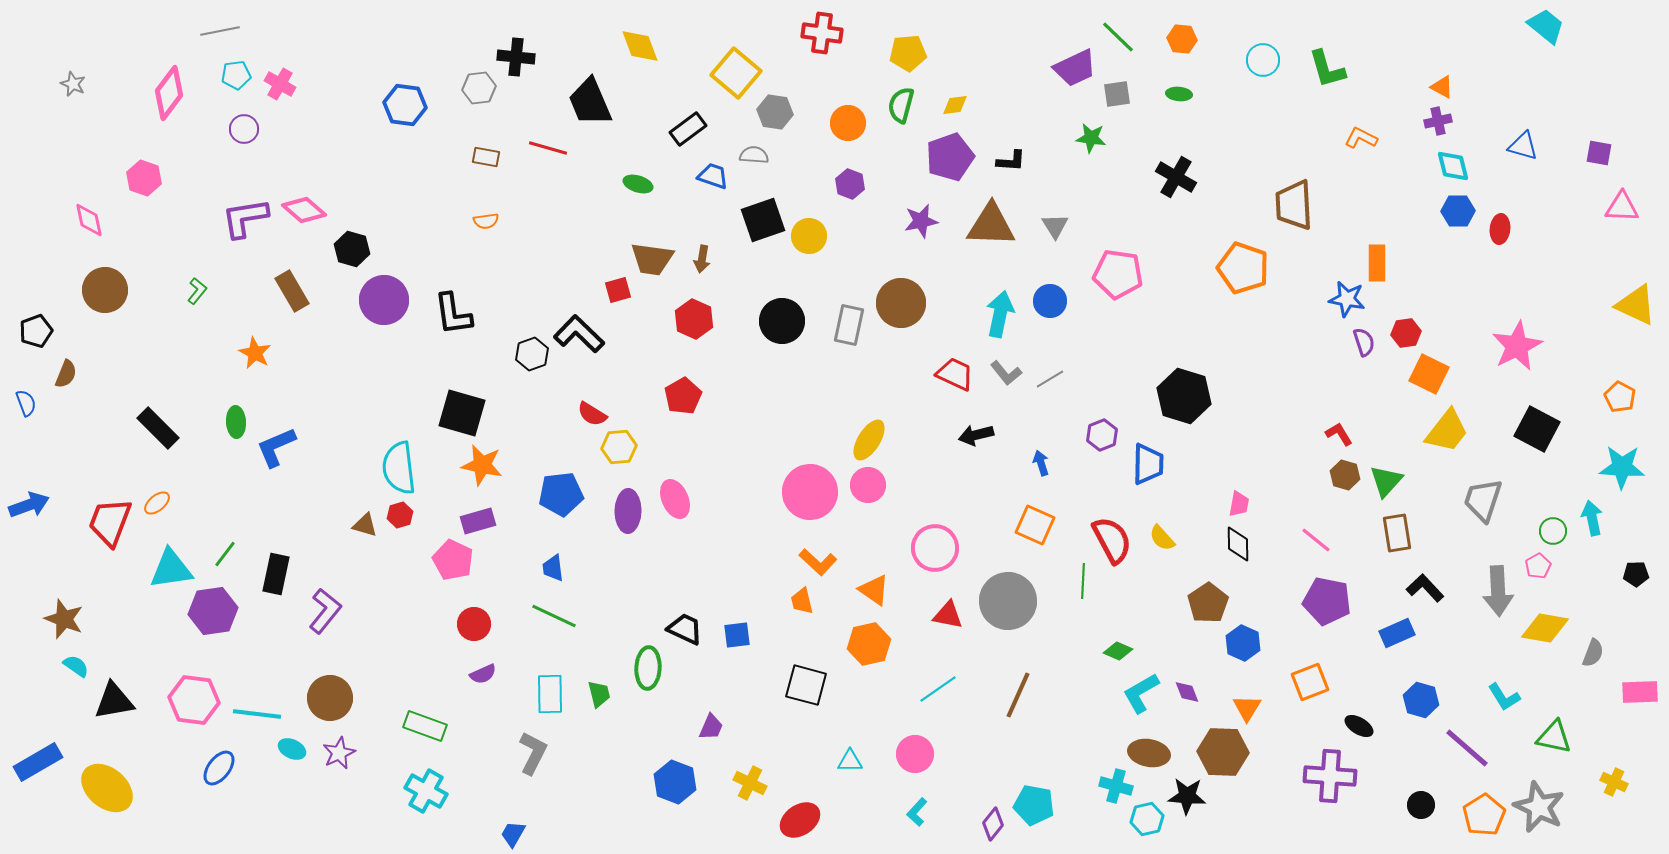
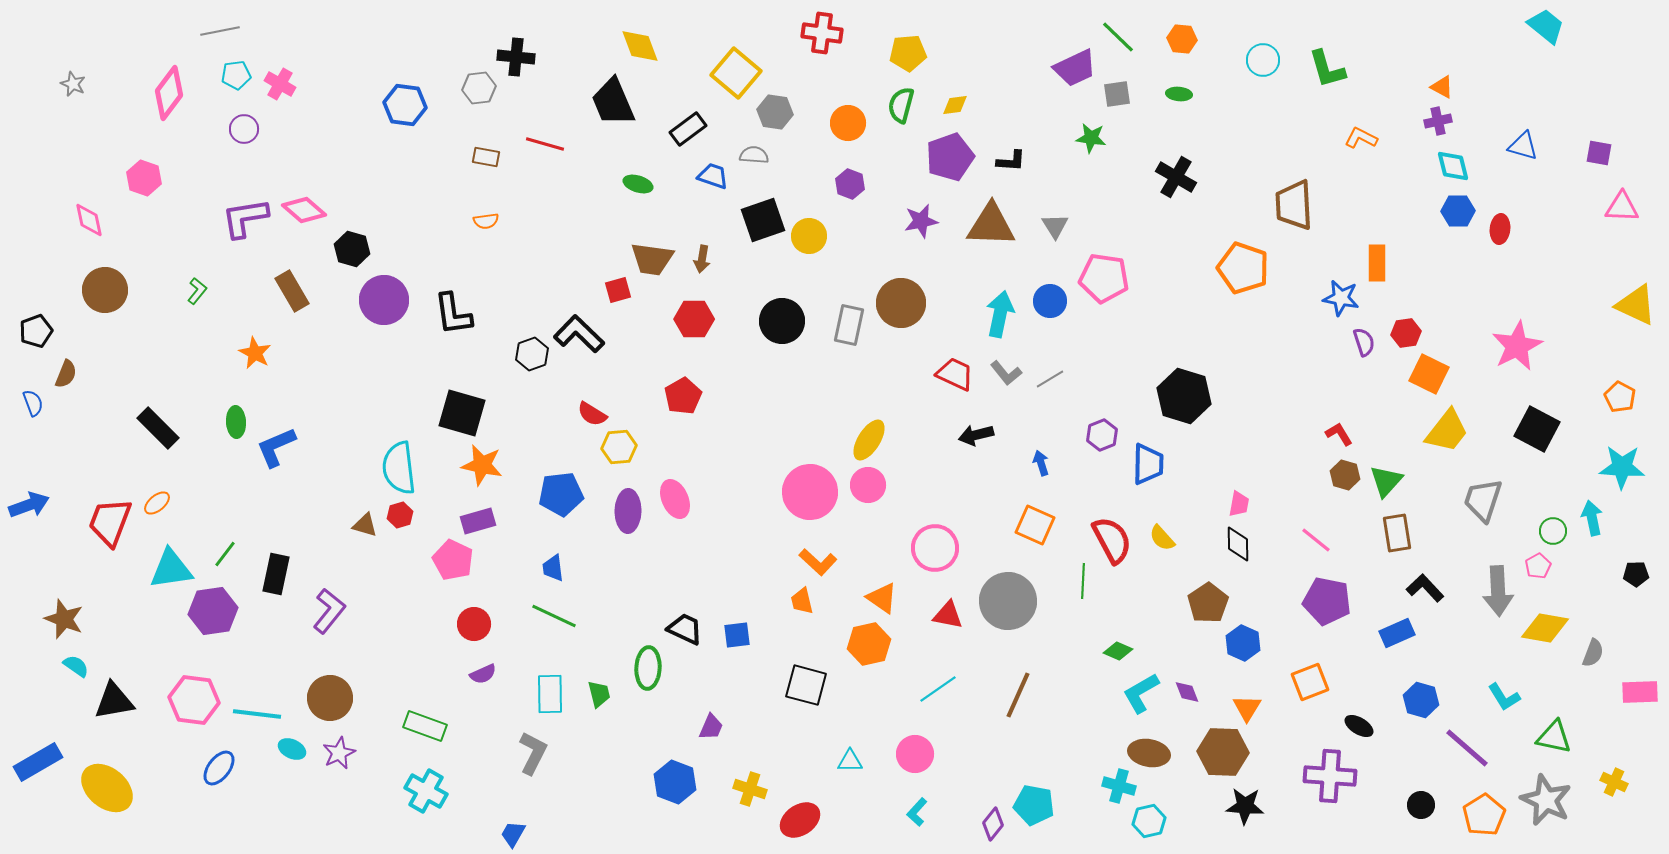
black trapezoid at (590, 102): moved 23 px right
red line at (548, 148): moved 3 px left, 4 px up
pink pentagon at (1118, 274): moved 14 px left, 4 px down
blue star at (1347, 299): moved 6 px left, 1 px up
red hexagon at (694, 319): rotated 24 degrees counterclockwise
blue semicircle at (26, 403): moved 7 px right
orange triangle at (874, 590): moved 8 px right, 8 px down
purple L-shape at (325, 611): moved 4 px right
yellow cross at (750, 783): moved 6 px down; rotated 8 degrees counterclockwise
cyan cross at (1116, 786): moved 3 px right
black star at (1187, 796): moved 58 px right, 10 px down
gray star at (1539, 807): moved 7 px right, 7 px up
cyan hexagon at (1147, 819): moved 2 px right, 2 px down
